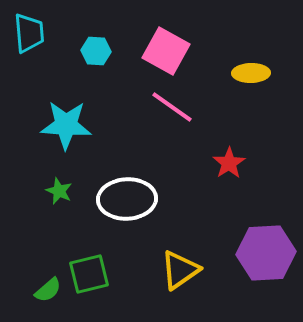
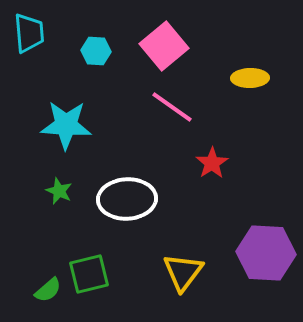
pink square: moved 2 px left, 5 px up; rotated 21 degrees clockwise
yellow ellipse: moved 1 px left, 5 px down
red star: moved 17 px left
purple hexagon: rotated 6 degrees clockwise
yellow triangle: moved 3 px right, 2 px down; rotated 18 degrees counterclockwise
